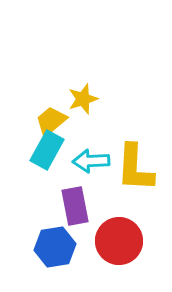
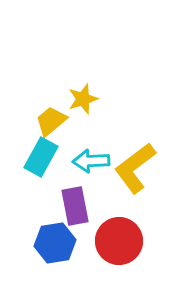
cyan rectangle: moved 6 px left, 7 px down
yellow L-shape: rotated 50 degrees clockwise
blue hexagon: moved 4 px up
